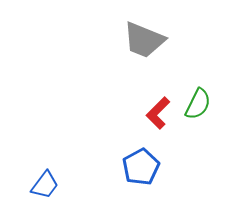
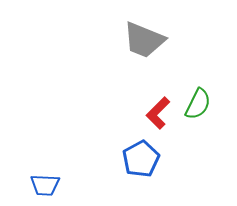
blue pentagon: moved 8 px up
blue trapezoid: rotated 56 degrees clockwise
